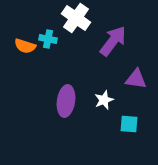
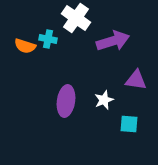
purple arrow: rotated 36 degrees clockwise
purple triangle: moved 1 px down
